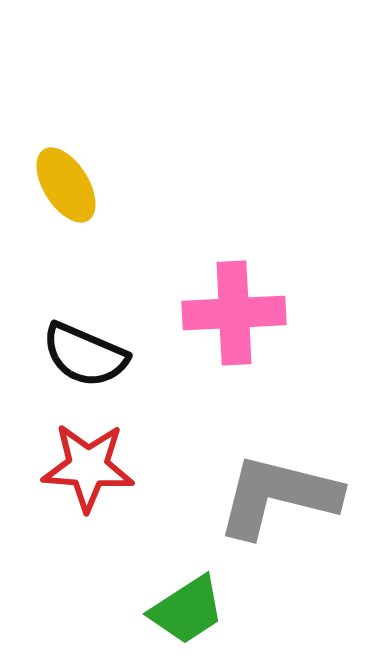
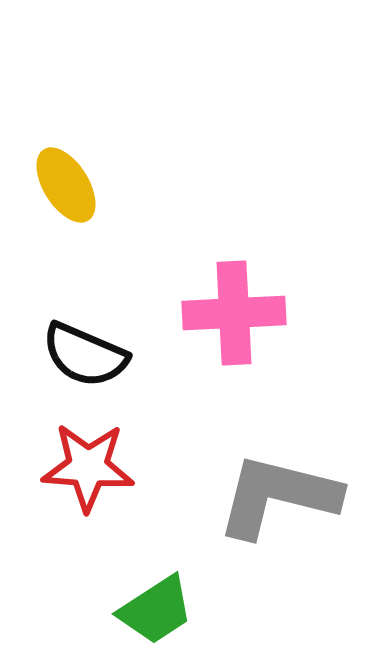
green trapezoid: moved 31 px left
